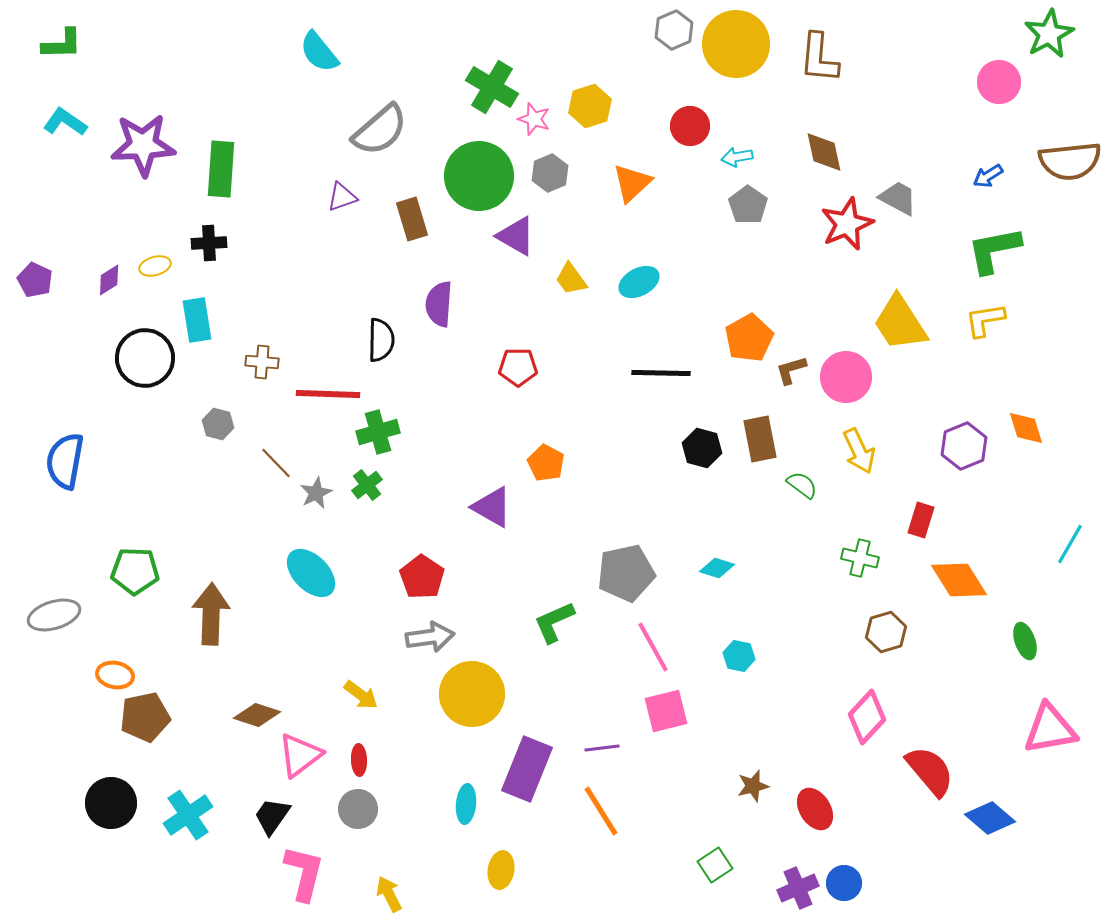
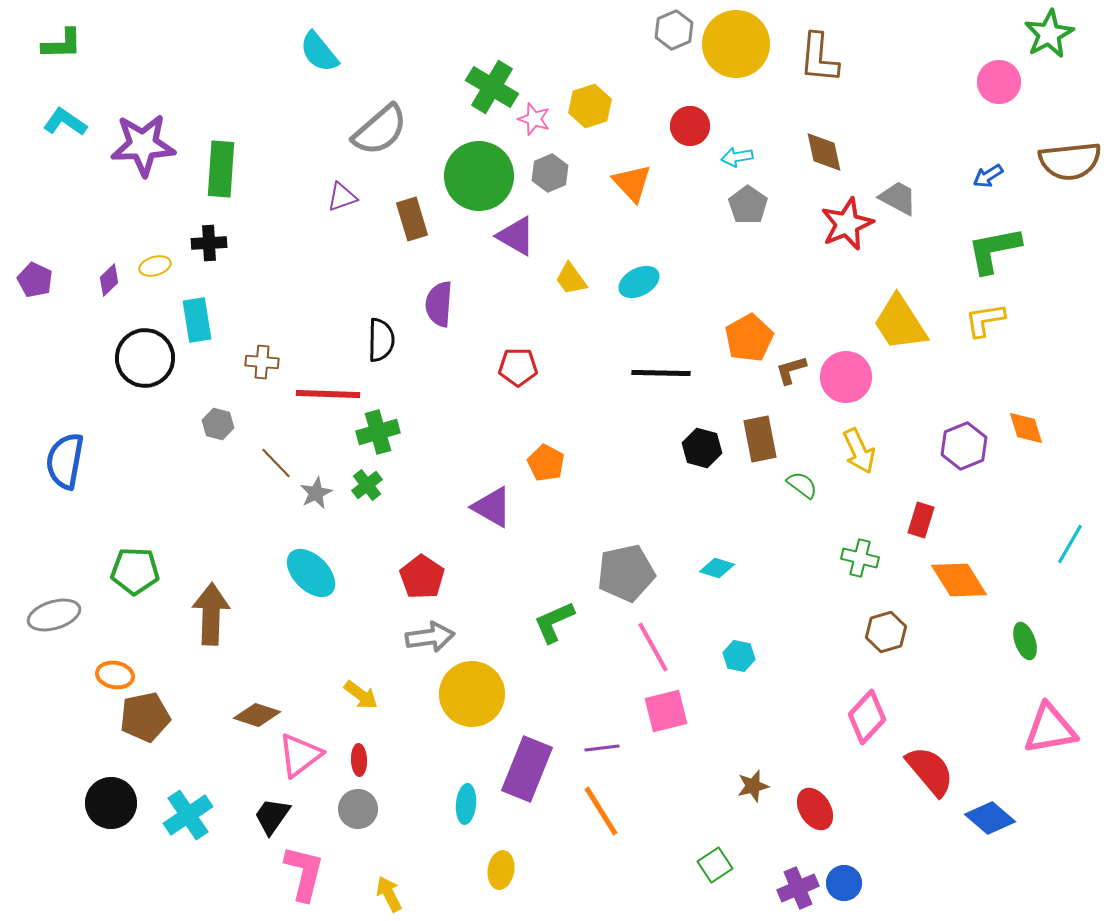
orange triangle at (632, 183): rotated 30 degrees counterclockwise
purple diamond at (109, 280): rotated 12 degrees counterclockwise
